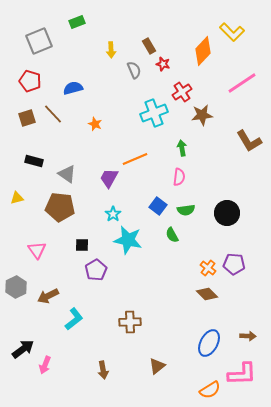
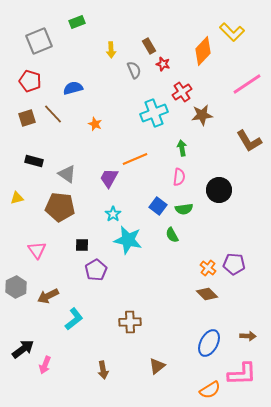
pink line at (242, 83): moved 5 px right, 1 px down
green semicircle at (186, 210): moved 2 px left, 1 px up
black circle at (227, 213): moved 8 px left, 23 px up
